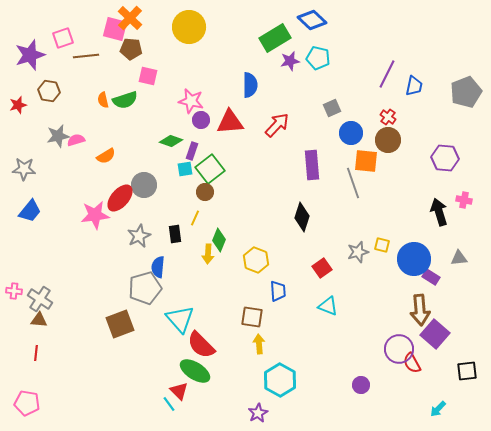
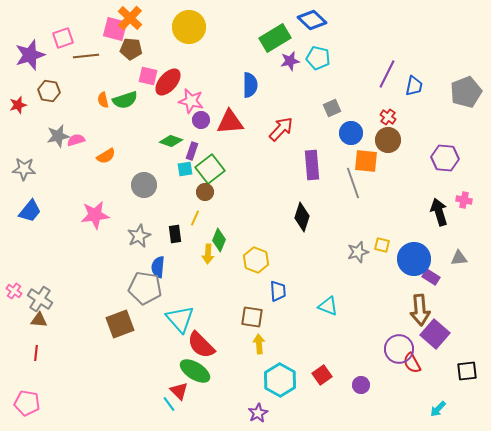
red arrow at (277, 125): moved 4 px right, 4 px down
red ellipse at (120, 198): moved 48 px right, 116 px up
red square at (322, 268): moved 107 px down
gray pentagon at (145, 288): rotated 24 degrees clockwise
pink cross at (14, 291): rotated 28 degrees clockwise
